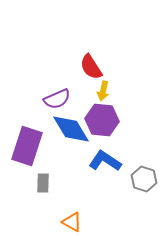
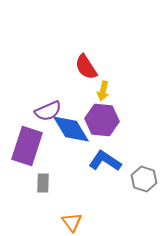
red semicircle: moved 5 px left
purple semicircle: moved 9 px left, 12 px down
orange triangle: rotated 25 degrees clockwise
